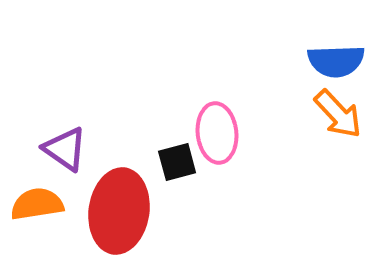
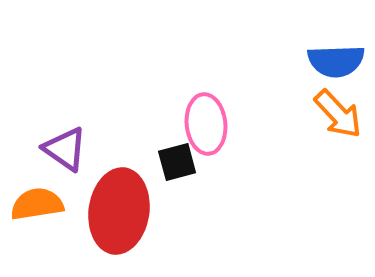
pink ellipse: moved 11 px left, 9 px up
